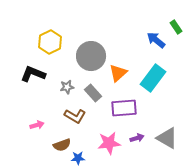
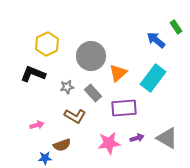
yellow hexagon: moved 3 px left, 2 px down
blue star: moved 33 px left
